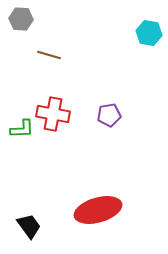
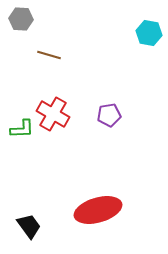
red cross: rotated 20 degrees clockwise
